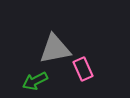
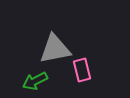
pink rectangle: moved 1 px left, 1 px down; rotated 10 degrees clockwise
